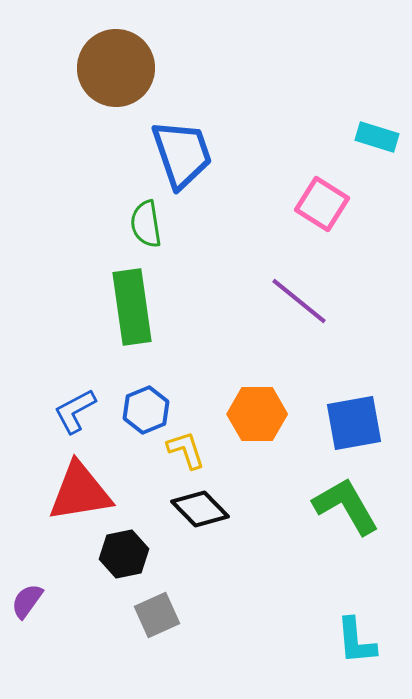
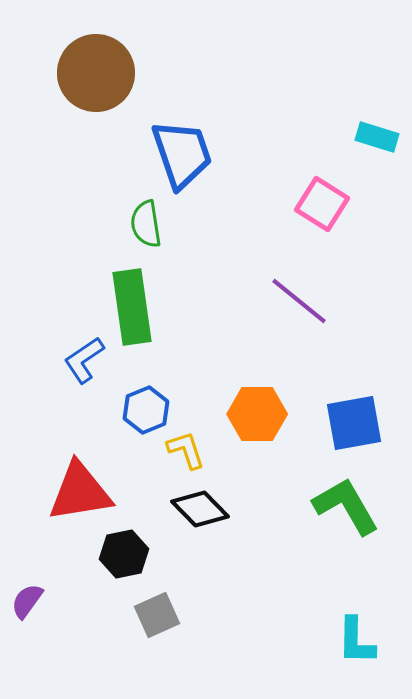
brown circle: moved 20 px left, 5 px down
blue L-shape: moved 9 px right, 51 px up; rotated 6 degrees counterclockwise
cyan L-shape: rotated 6 degrees clockwise
